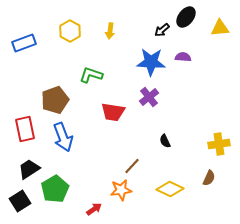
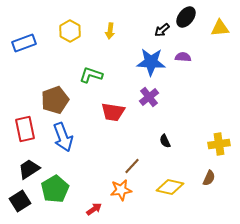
yellow diamond: moved 2 px up; rotated 12 degrees counterclockwise
